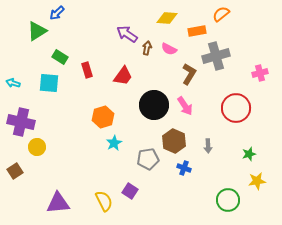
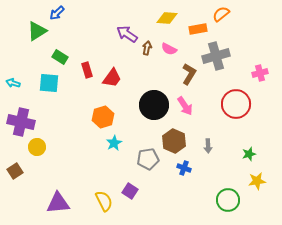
orange rectangle: moved 1 px right, 2 px up
red trapezoid: moved 11 px left, 2 px down
red circle: moved 4 px up
